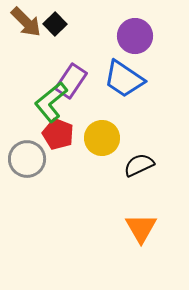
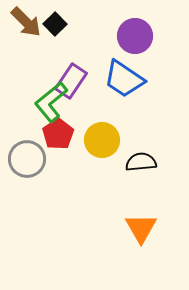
red pentagon: rotated 16 degrees clockwise
yellow circle: moved 2 px down
black semicircle: moved 2 px right, 3 px up; rotated 20 degrees clockwise
